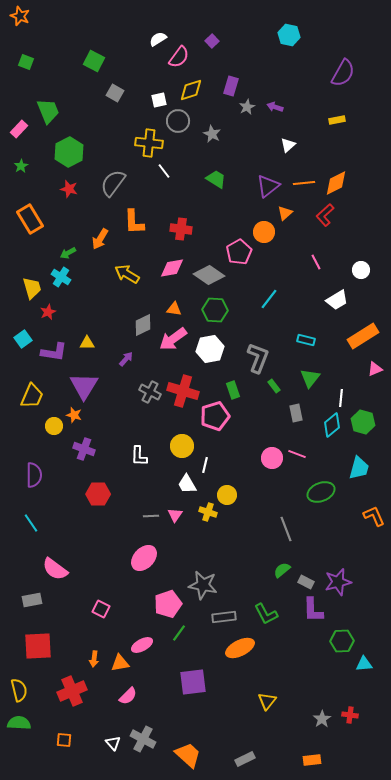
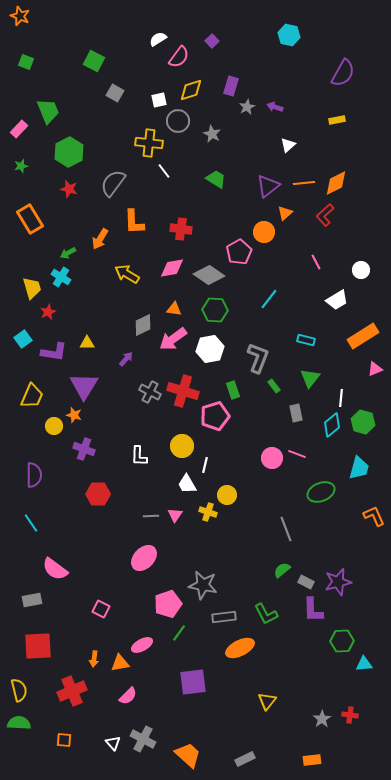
green star at (21, 166): rotated 16 degrees clockwise
